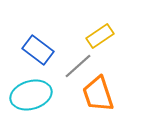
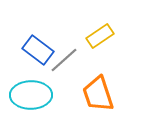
gray line: moved 14 px left, 6 px up
cyan ellipse: rotated 15 degrees clockwise
